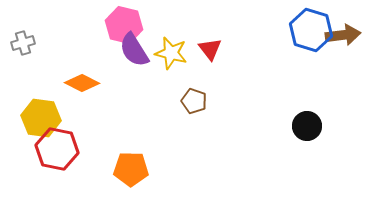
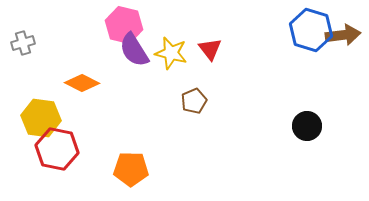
brown pentagon: rotated 30 degrees clockwise
